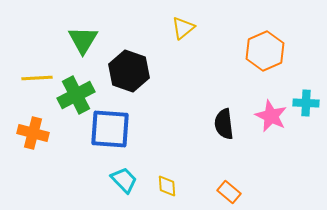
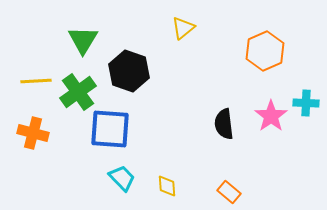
yellow line: moved 1 px left, 3 px down
green cross: moved 2 px right, 3 px up; rotated 9 degrees counterclockwise
pink star: rotated 12 degrees clockwise
cyan trapezoid: moved 2 px left, 2 px up
